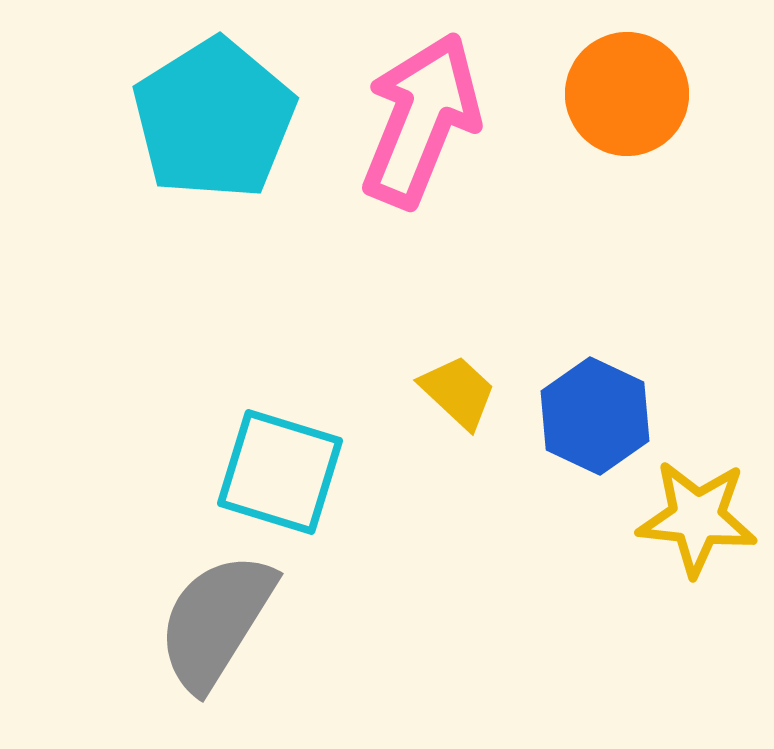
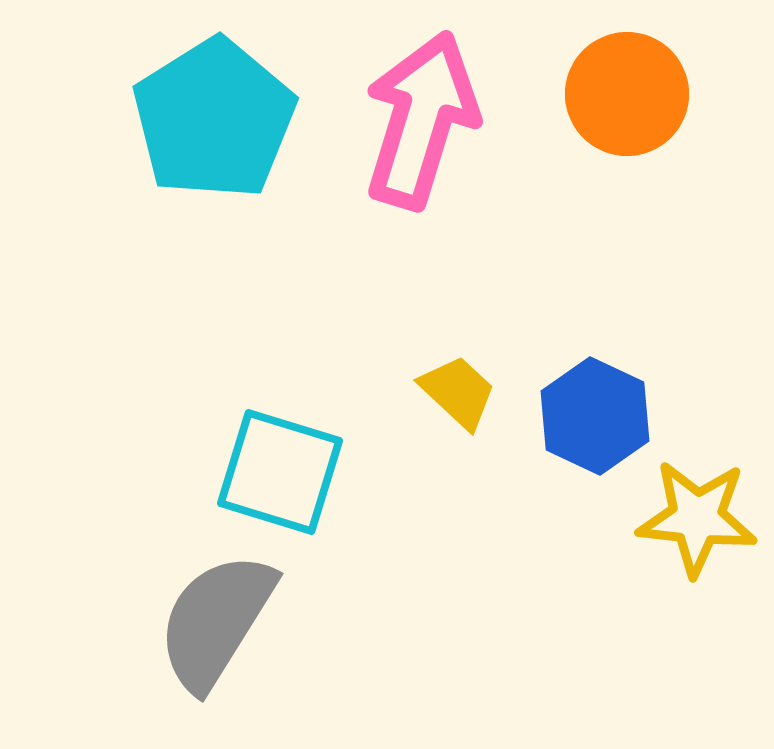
pink arrow: rotated 5 degrees counterclockwise
